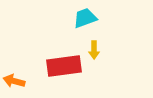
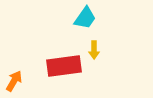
cyan trapezoid: rotated 145 degrees clockwise
orange arrow: rotated 105 degrees clockwise
